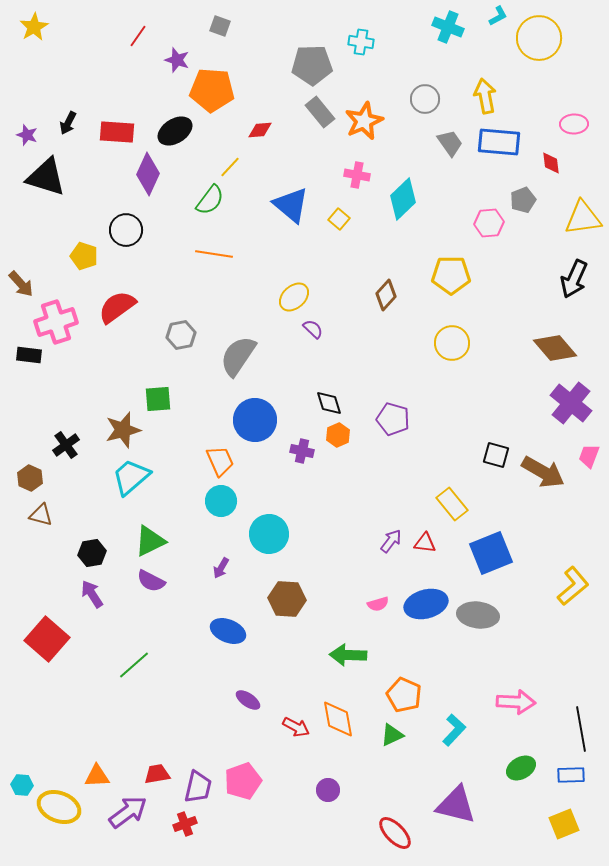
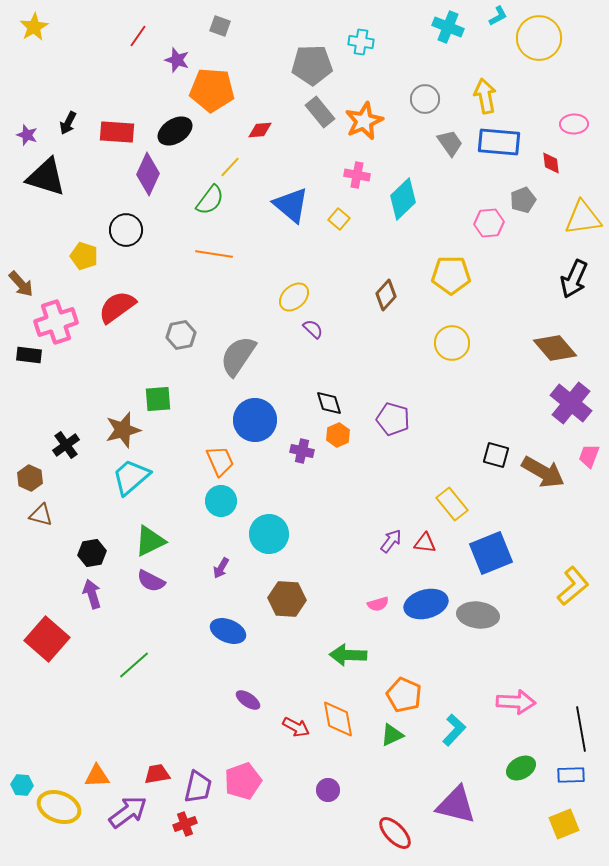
purple arrow at (92, 594): rotated 16 degrees clockwise
